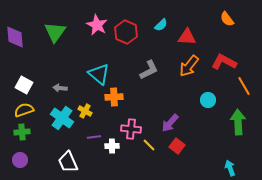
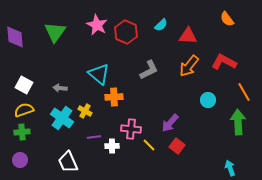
red triangle: moved 1 px right, 1 px up
orange line: moved 6 px down
